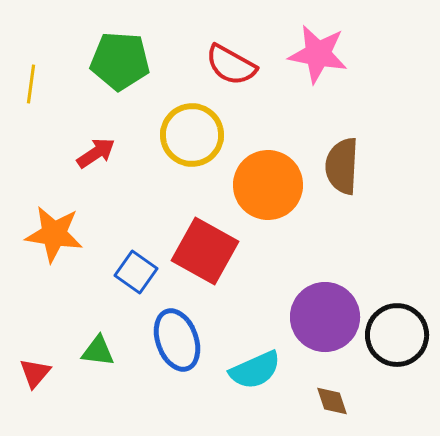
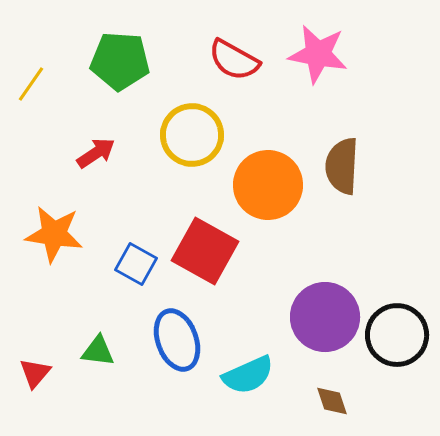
red semicircle: moved 3 px right, 5 px up
yellow line: rotated 27 degrees clockwise
blue square: moved 8 px up; rotated 6 degrees counterclockwise
cyan semicircle: moved 7 px left, 5 px down
